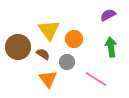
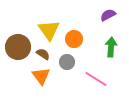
green arrow: rotated 12 degrees clockwise
orange triangle: moved 7 px left, 3 px up
